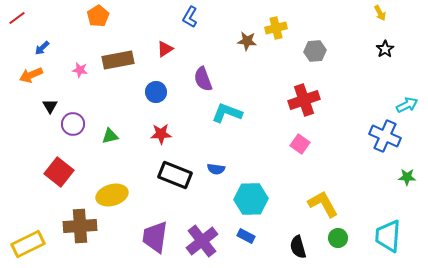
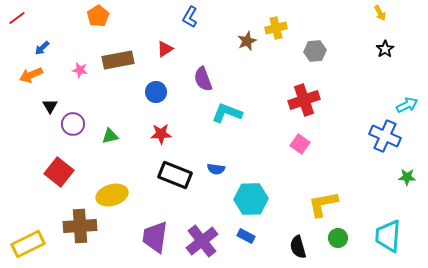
brown star: rotated 30 degrees counterclockwise
yellow L-shape: rotated 72 degrees counterclockwise
